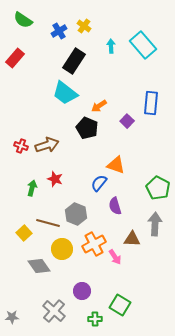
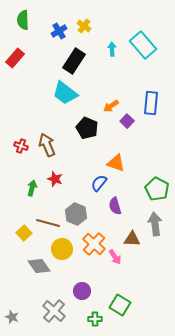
green semicircle: rotated 54 degrees clockwise
cyan arrow: moved 1 px right, 3 px down
orange arrow: moved 12 px right
brown arrow: rotated 95 degrees counterclockwise
orange triangle: moved 2 px up
green pentagon: moved 1 px left, 1 px down
gray arrow: rotated 10 degrees counterclockwise
orange cross: rotated 20 degrees counterclockwise
gray star: rotated 24 degrees clockwise
